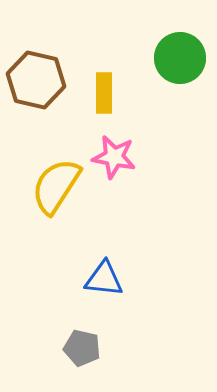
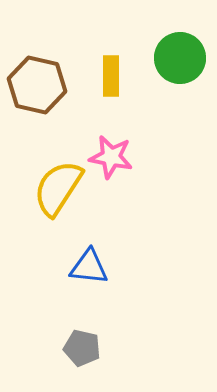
brown hexagon: moved 1 px right, 5 px down
yellow rectangle: moved 7 px right, 17 px up
pink star: moved 3 px left
yellow semicircle: moved 2 px right, 2 px down
blue triangle: moved 15 px left, 12 px up
